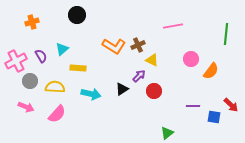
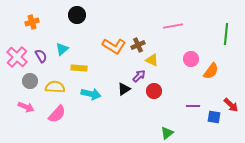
pink cross: moved 1 px right, 4 px up; rotated 20 degrees counterclockwise
yellow rectangle: moved 1 px right
black triangle: moved 2 px right
